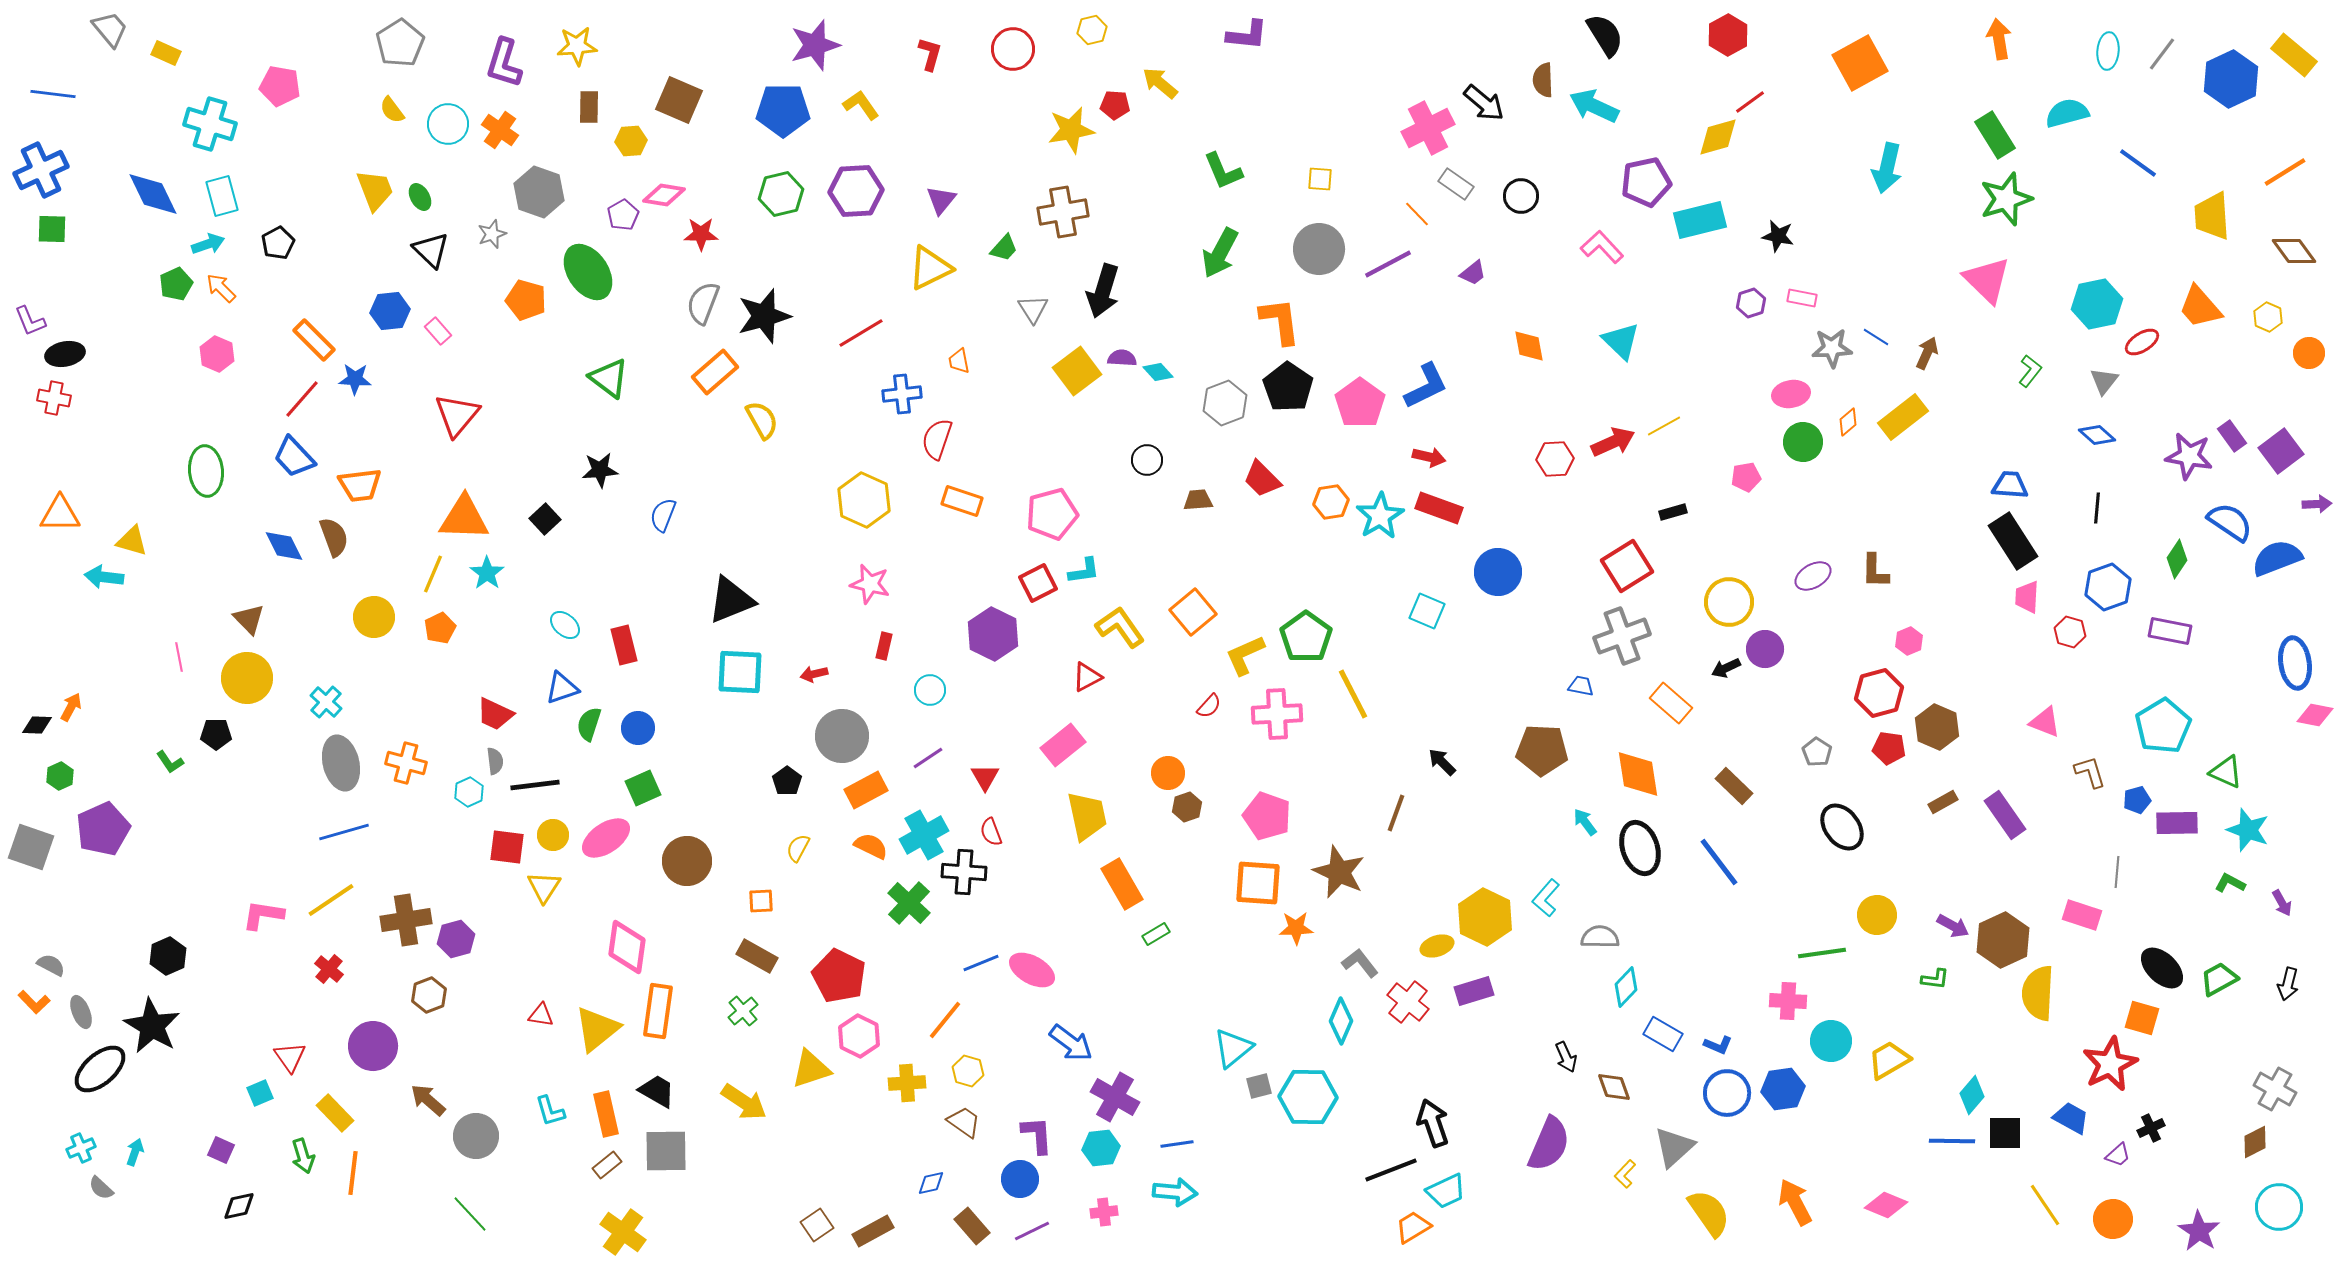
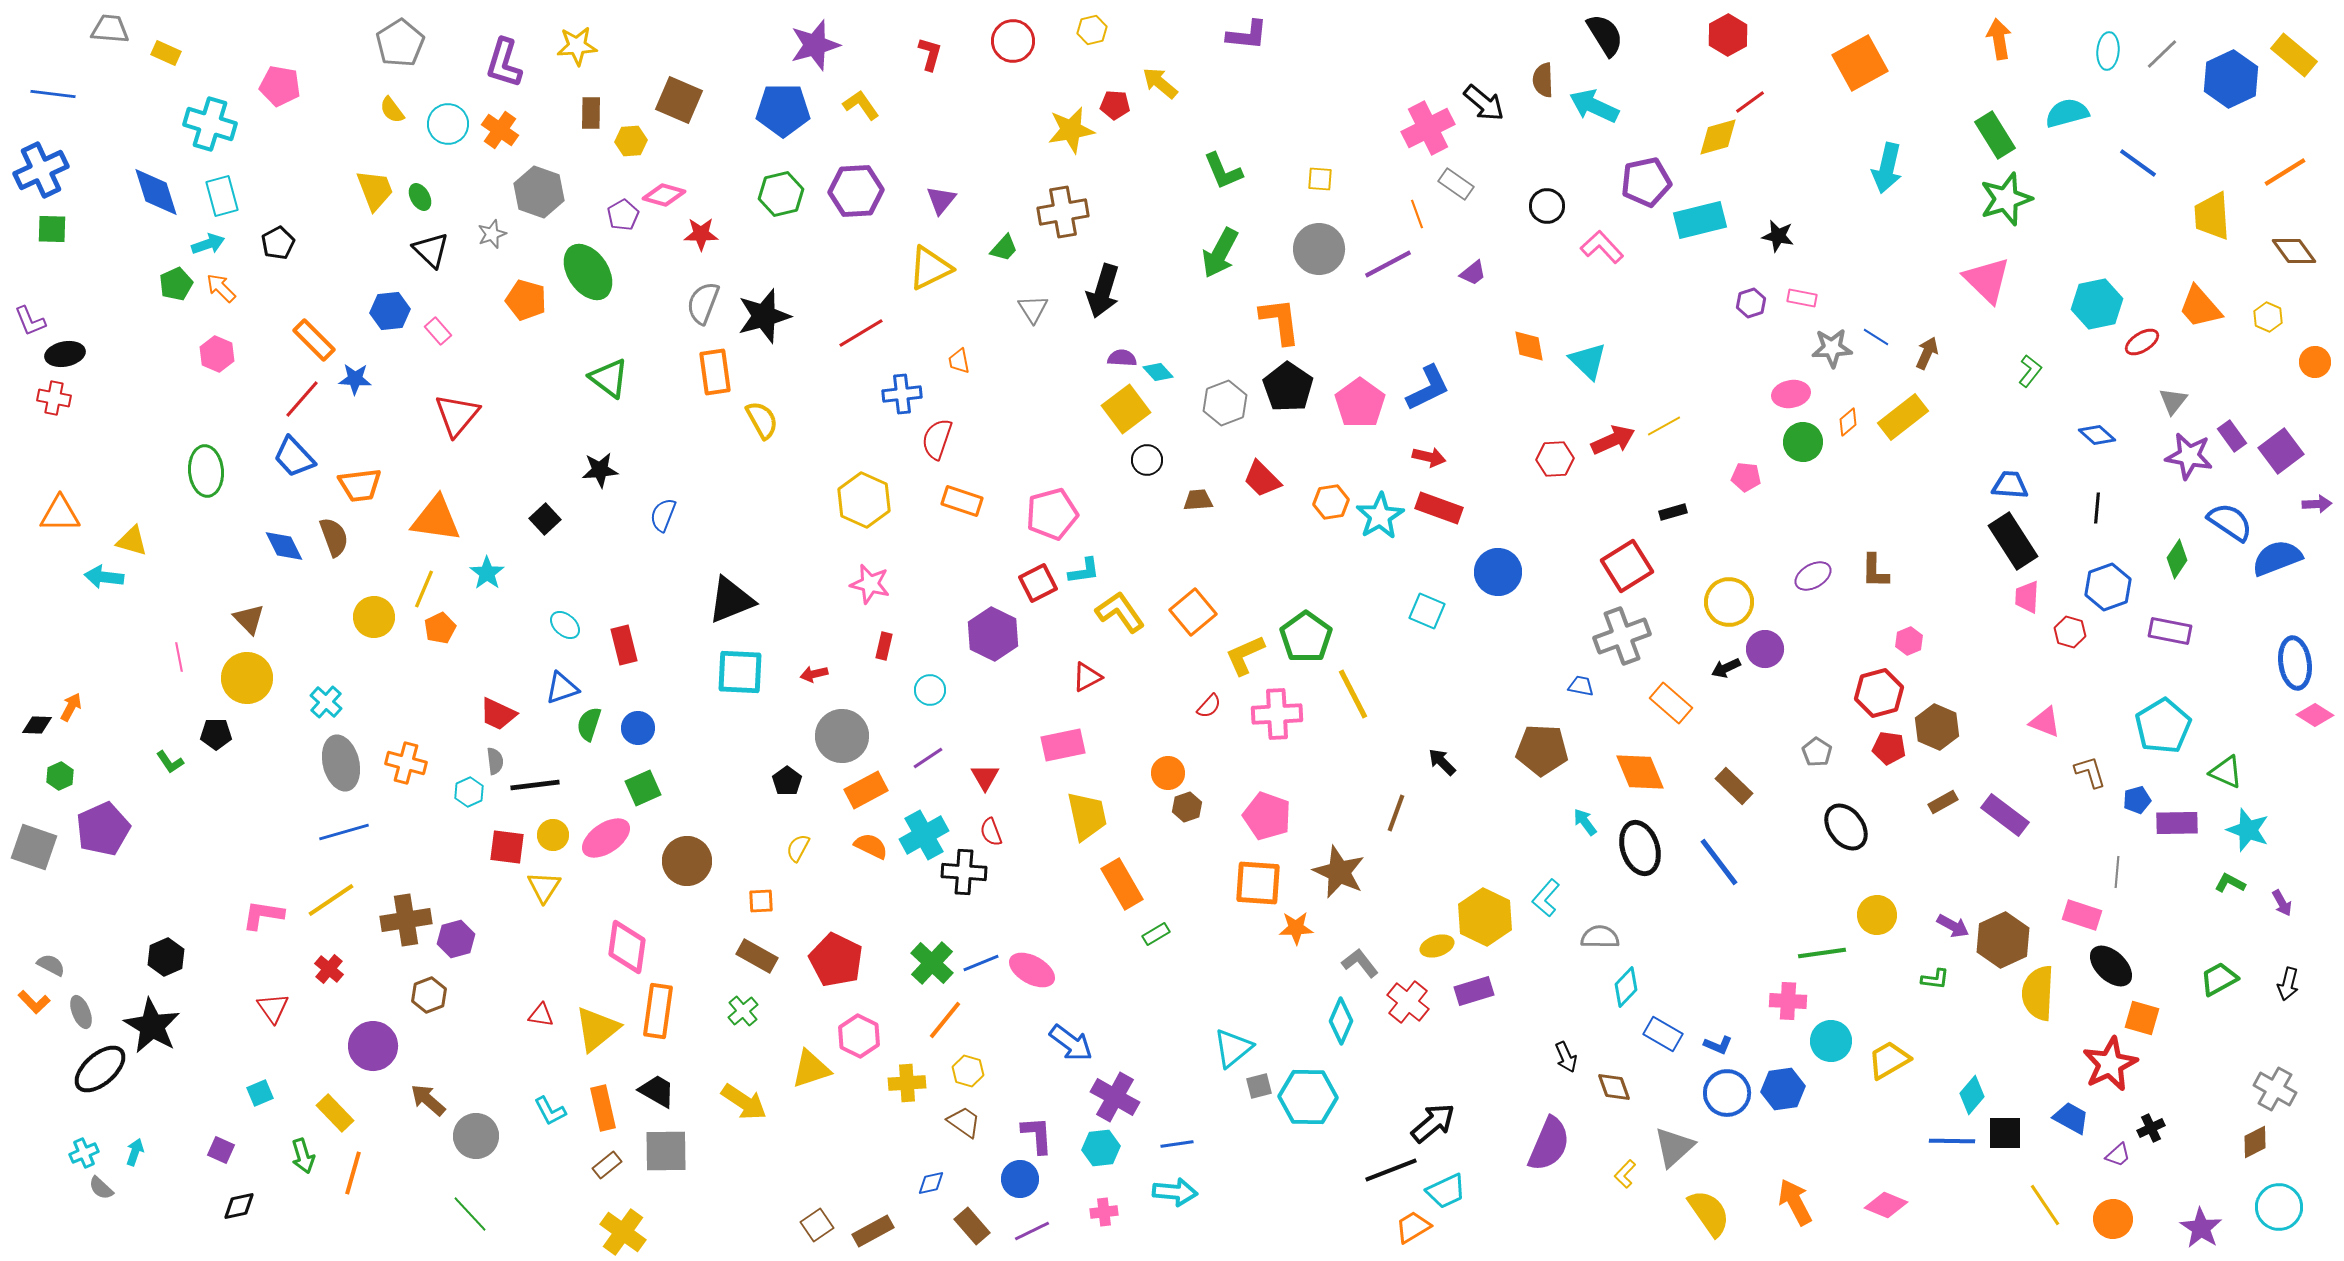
gray trapezoid at (110, 29): rotated 45 degrees counterclockwise
red circle at (1013, 49): moved 8 px up
gray line at (2162, 54): rotated 9 degrees clockwise
brown rectangle at (589, 107): moved 2 px right, 6 px down
blue diamond at (153, 194): moved 3 px right, 2 px up; rotated 8 degrees clockwise
pink diamond at (664, 195): rotated 6 degrees clockwise
black circle at (1521, 196): moved 26 px right, 10 px down
orange line at (1417, 214): rotated 24 degrees clockwise
cyan triangle at (1621, 341): moved 33 px left, 20 px down
orange circle at (2309, 353): moved 6 px right, 9 px down
yellow square at (1077, 371): moved 49 px right, 38 px down
orange rectangle at (715, 372): rotated 57 degrees counterclockwise
gray triangle at (2104, 381): moved 69 px right, 20 px down
blue L-shape at (1426, 386): moved 2 px right, 2 px down
red arrow at (1613, 442): moved 2 px up
pink pentagon at (1746, 477): rotated 16 degrees clockwise
orange triangle at (464, 518): moved 28 px left, 1 px down; rotated 6 degrees clockwise
yellow line at (433, 574): moved 9 px left, 15 px down
yellow L-shape at (1120, 627): moved 15 px up
red trapezoid at (495, 714): moved 3 px right
pink diamond at (2315, 715): rotated 21 degrees clockwise
pink rectangle at (1063, 745): rotated 27 degrees clockwise
orange diamond at (1638, 774): moved 2 px right, 2 px up; rotated 14 degrees counterclockwise
purple rectangle at (2005, 815): rotated 18 degrees counterclockwise
black ellipse at (1842, 827): moved 4 px right
gray square at (31, 847): moved 3 px right
green cross at (909, 903): moved 23 px right, 60 px down
black hexagon at (168, 956): moved 2 px left, 1 px down
black ellipse at (2162, 968): moved 51 px left, 2 px up
red pentagon at (839, 976): moved 3 px left, 16 px up
red triangle at (290, 1057): moved 17 px left, 49 px up
cyan L-shape at (550, 1111): rotated 12 degrees counterclockwise
orange rectangle at (606, 1114): moved 3 px left, 6 px up
black arrow at (1433, 1123): rotated 69 degrees clockwise
cyan cross at (81, 1148): moved 3 px right, 5 px down
orange line at (353, 1173): rotated 9 degrees clockwise
purple star at (2199, 1231): moved 2 px right, 3 px up
